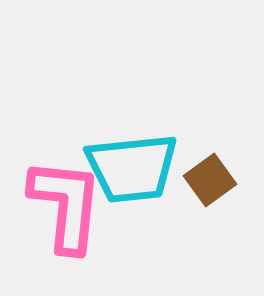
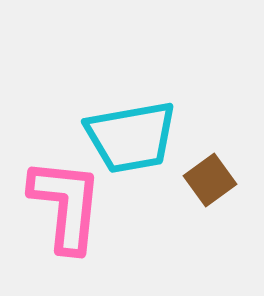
cyan trapezoid: moved 1 px left, 31 px up; rotated 4 degrees counterclockwise
